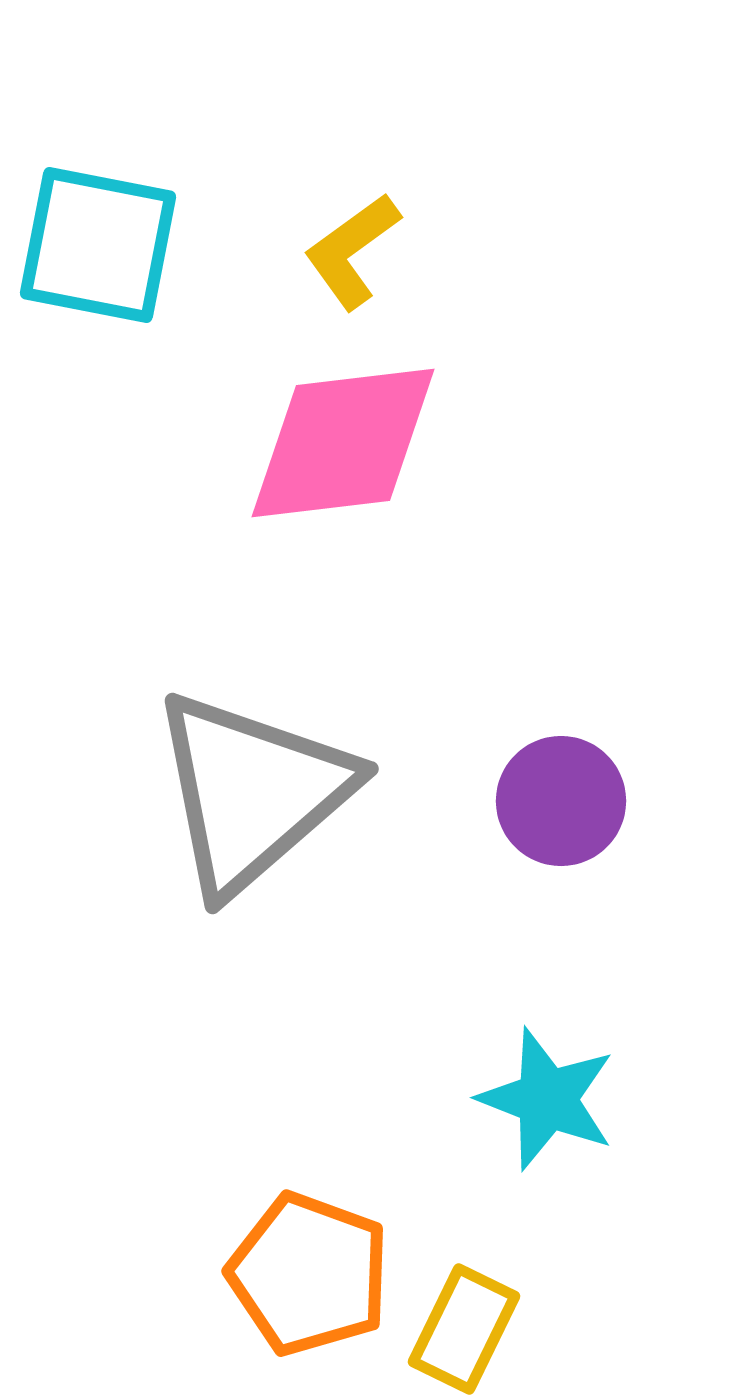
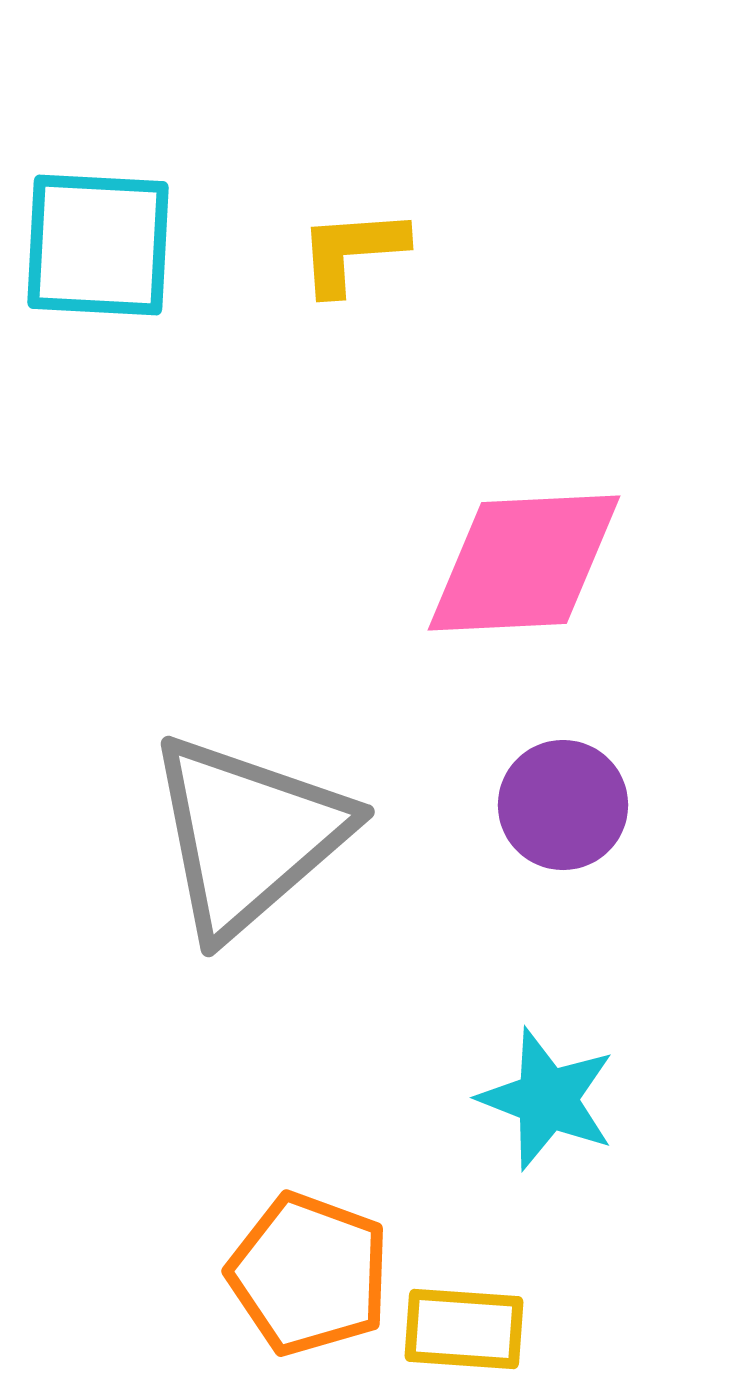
cyan square: rotated 8 degrees counterclockwise
yellow L-shape: rotated 32 degrees clockwise
pink diamond: moved 181 px right, 120 px down; rotated 4 degrees clockwise
gray triangle: moved 4 px left, 43 px down
purple circle: moved 2 px right, 4 px down
yellow rectangle: rotated 68 degrees clockwise
